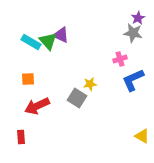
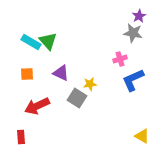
purple star: moved 1 px right, 2 px up
purple triangle: moved 38 px down
orange square: moved 1 px left, 5 px up
